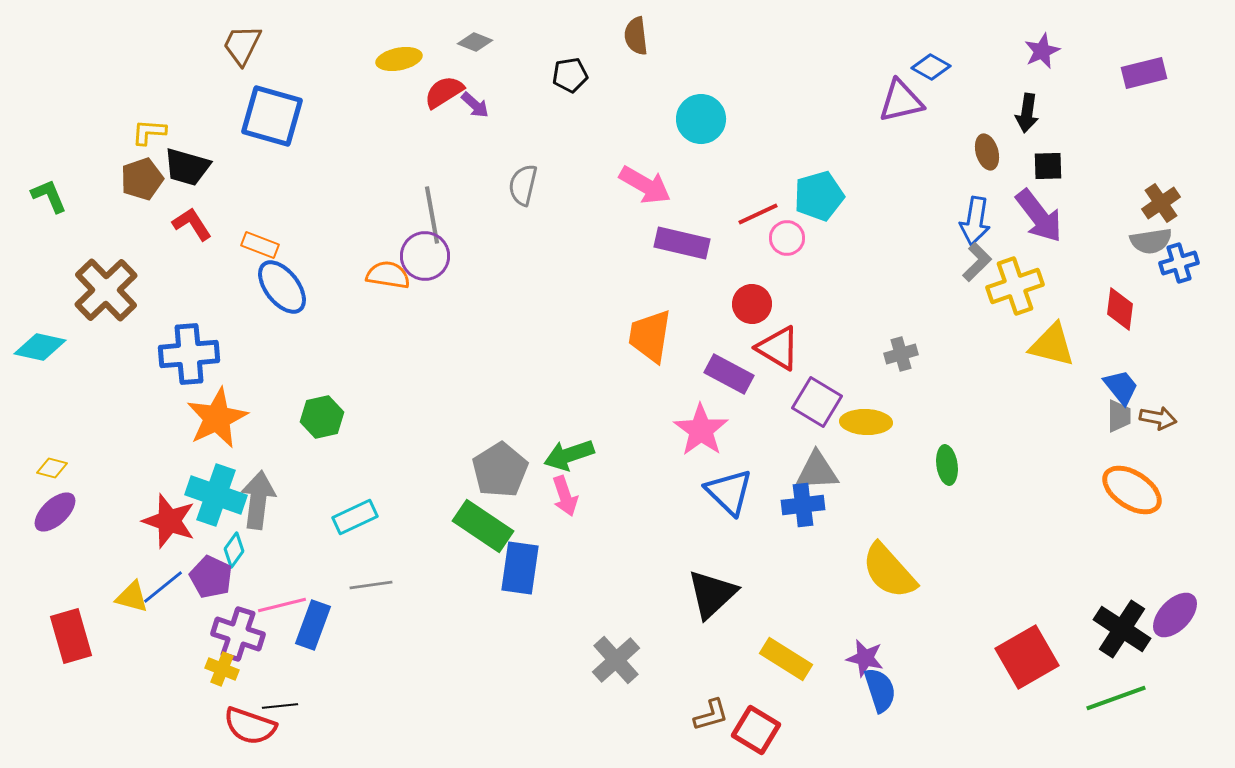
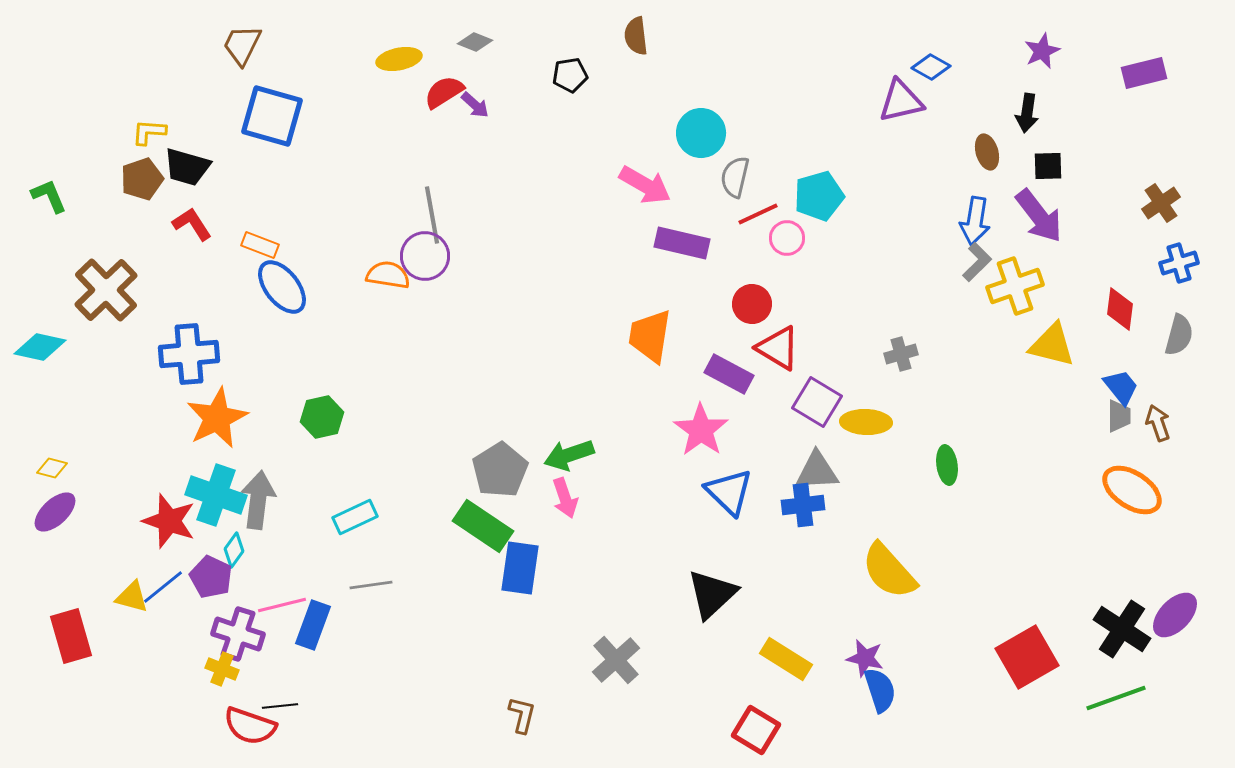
cyan circle at (701, 119): moved 14 px down
gray semicircle at (523, 185): moved 212 px right, 8 px up
gray semicircle at (1151, 241): moved 28 px right, 94 px down; rotated 66 degrees counterclockwise
brown arrow at (1158, 418): moved 5 px down; rotated 120 degrees counterclockwise
pink arrow at (565, 496): moved 2 px down
brown L-shape at (711, 715): moved 189 px left; rotated 60 degrees counterclockwise
